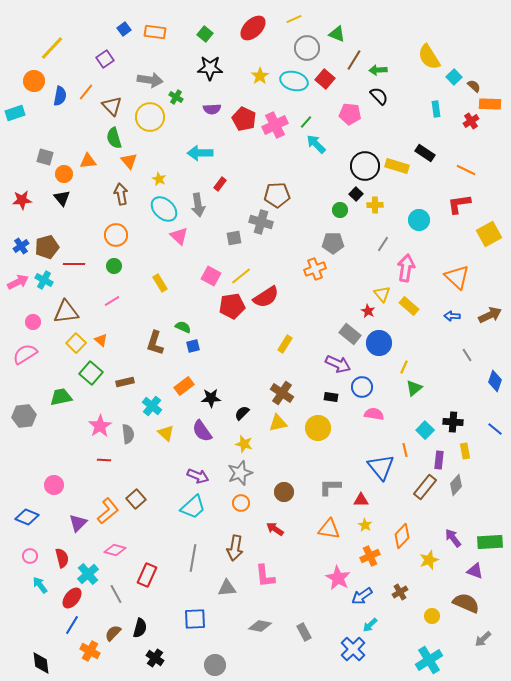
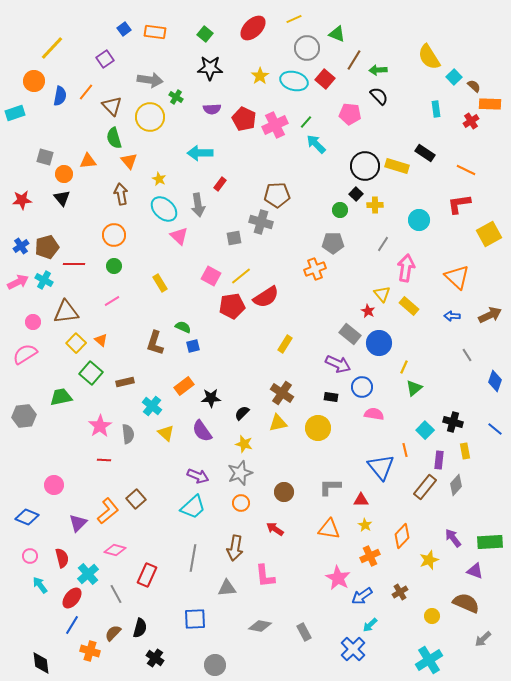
orange circle at (116, 235): moved 2 px left
black cross at (453, 422): rotated 12 degrees clockwise
orange cross at (90, 651): rotated 12 degrees counterclockwise
